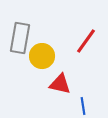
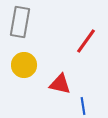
gray rectangle: moved 16 px up
yellow circle: moved 18 px left, 9 px down
